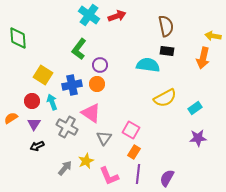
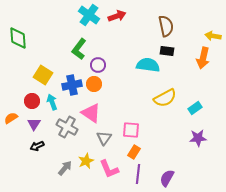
purple circle: moved 2 px left
orange circle: moved 3 px left
pink square: rotated 24 degrees counterclockwise
pink L-shape: moved 7 px up
